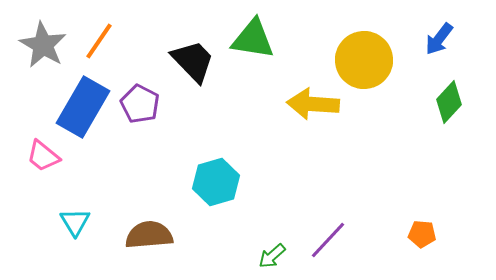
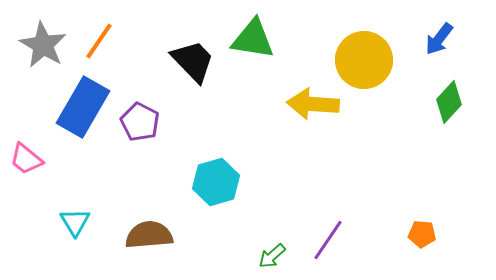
purple pentagon: moved 18 px down
pink trapezoid: moved 17 px left, 3 px down
purple line: rotated 9 degrees counterclockwise
